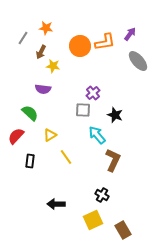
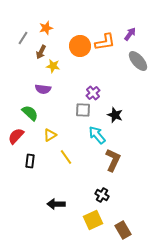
orange star: rotated 24 degrees counterclockwise
